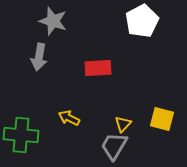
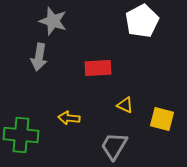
yellow arrow: rotated 20 degrees counterclockwise
yellow triangle: moved 2 px right, 19 px up; rotated 48 degrees counterclockwise
